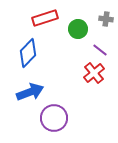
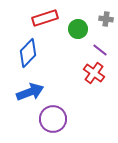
red cross: rotated 15 degrees counterclockwise
purple circle: moved 1 px left, 1 px down
